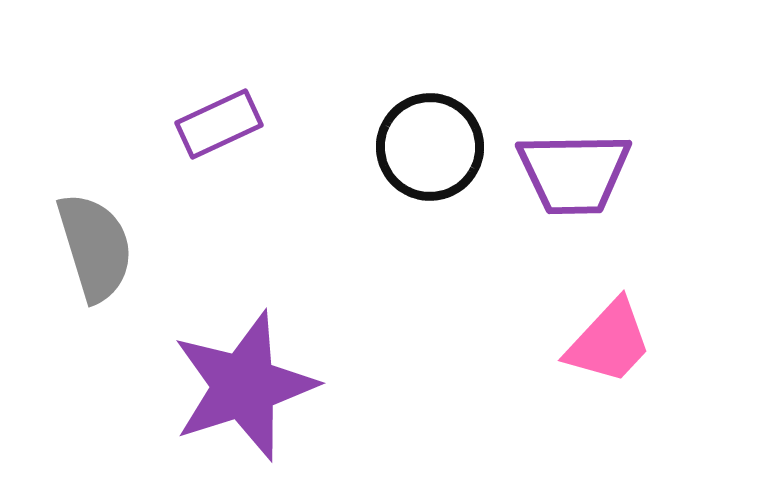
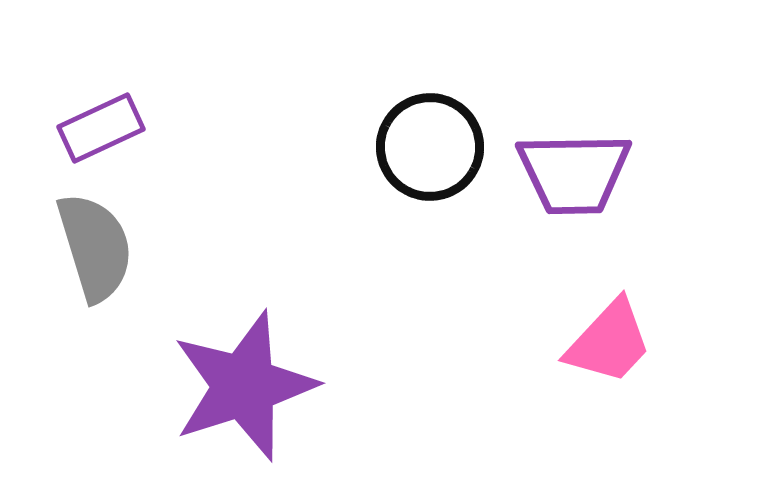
purple rectangle: moved 118 px left, 4 px down
